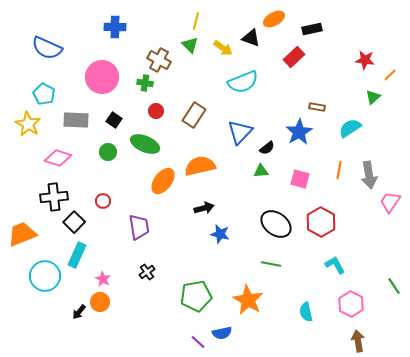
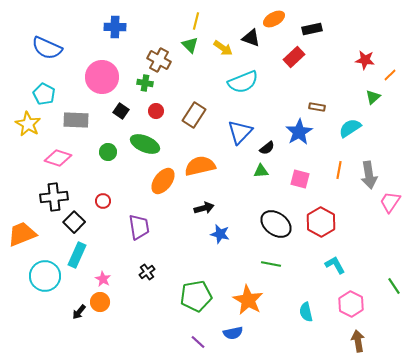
black square at (114, 120): moved 7 px right, 9 px up
blue semicircle at (222, 333): moved 11 px right
